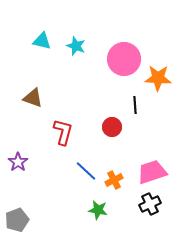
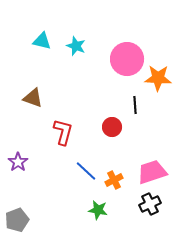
pink circle: moved 3 px right
